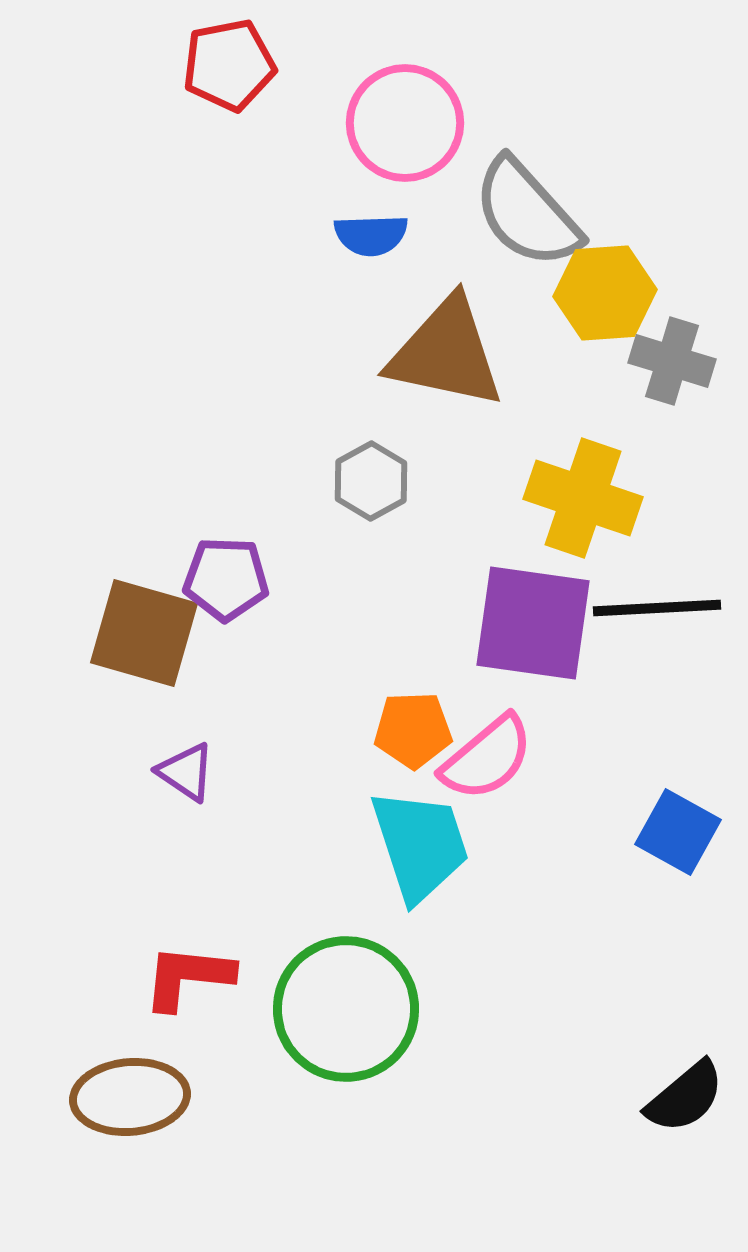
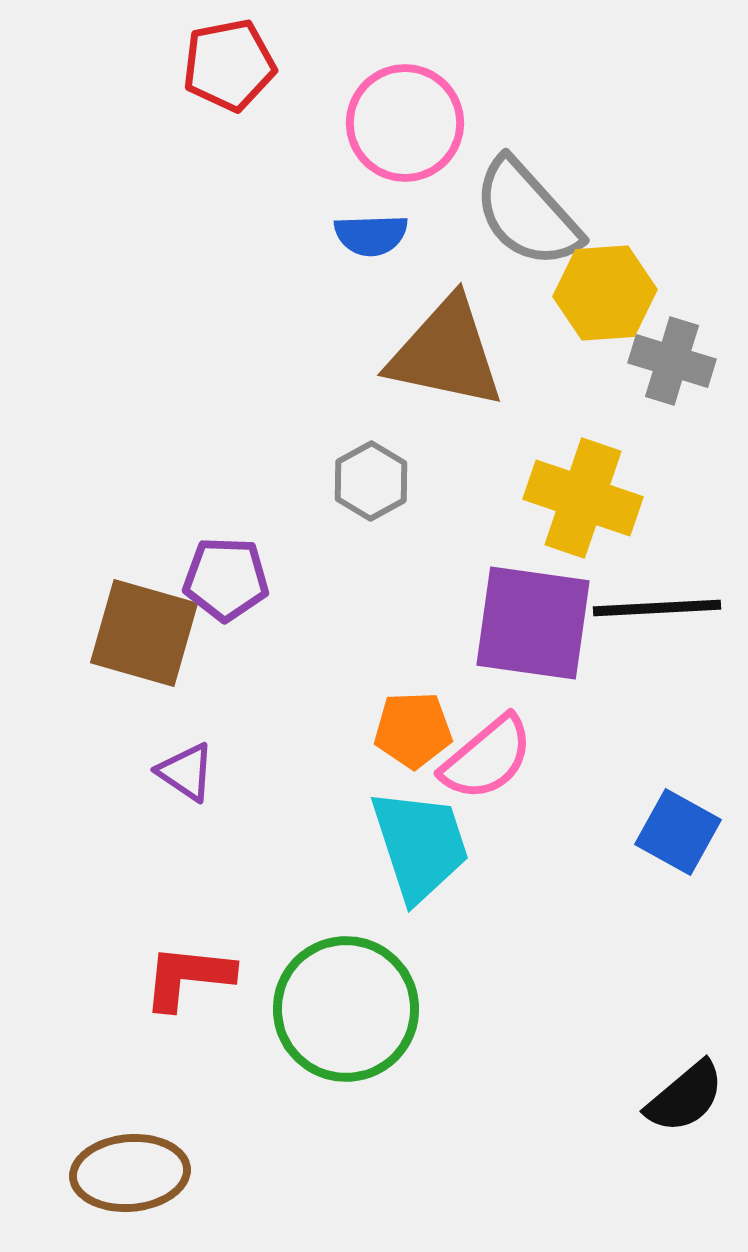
brown ellipse: moved 76 px down
